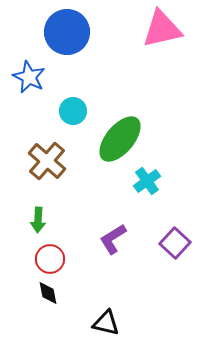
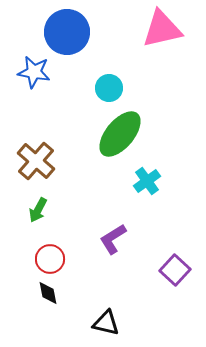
blue star: moved 5 px right, 5 px up; rotated 16 degrees counterclockwise
cyan circle: moved 36 px right, 23 px up
green ellipse: moved 5 px up
brown cross: moved 11 px left
green arrow: moved 10 px up; rotated 25 degrees clockwise
purple square: moved 27 px down
